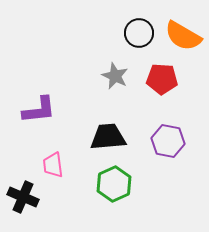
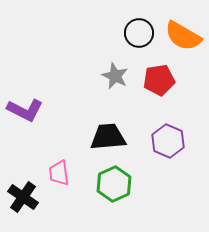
red pentagon: moved 3 px left, 1 px down; rotated 12 degrees counterclockwise
purple L-shape: moved 14 px left; rotated 33 degrees clockwise
purple hexagon: rotated 12 degrees clockwise
pink trapezoid: moved 6 px right, 8 px down
black cross: rotated 12 degrees clockwise
